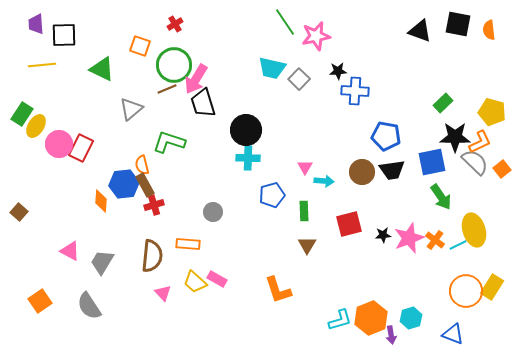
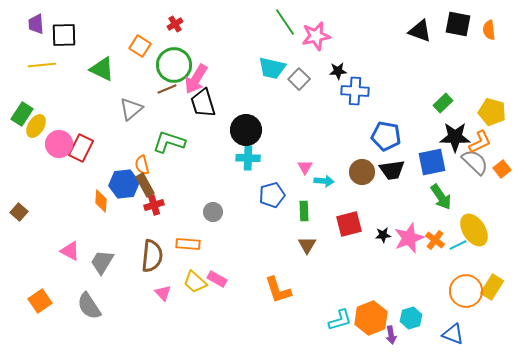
orange square at (140, 46): rotated 15 degrees clockwise
yellow ellipse at (474, 230): rotated 16 degrees counterclockwise
